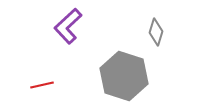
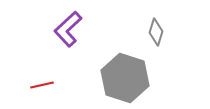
purple L-shape: moved 3 px down
gray hexagon: moved 1 px right, 2 px down
